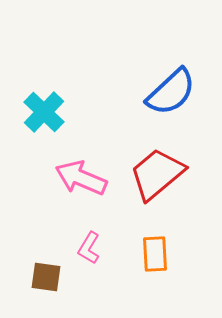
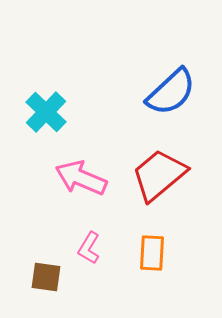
cyan cross: moved 2 px right
red trapezoid: moved 2 px right, 1 px down
orange rectangle: moved 3 px left, 1 px up; rotated 6 degrees clockwise
